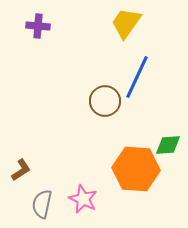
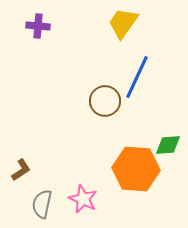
yellow trapezoid: moved 3 px left
